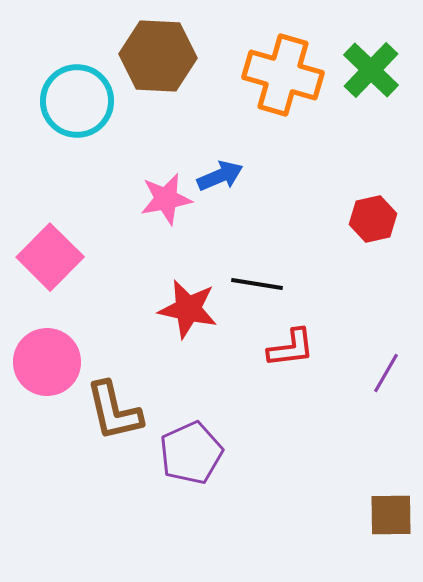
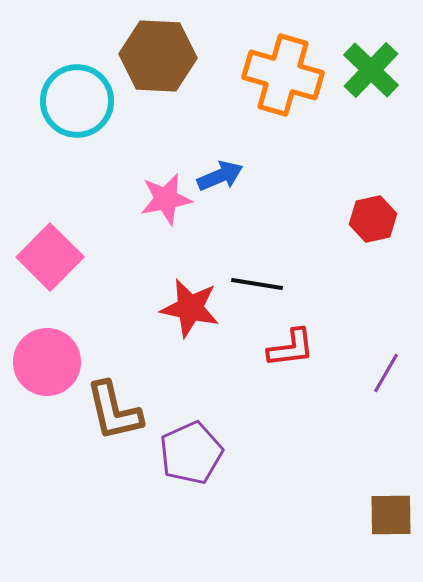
red star: moved 2 px right, 1 px up
